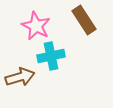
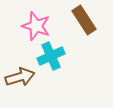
pink star: rotated 8 degrees counterclockwise
cyan cross: rotated 12 degrees counterclockwise
